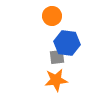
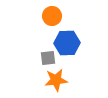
blue hexagon: rotated 10 degrees counterclockwise
gray square: moved 9 px left, 1 px down
